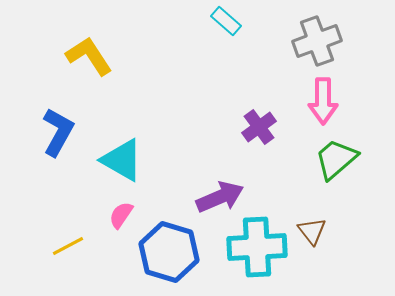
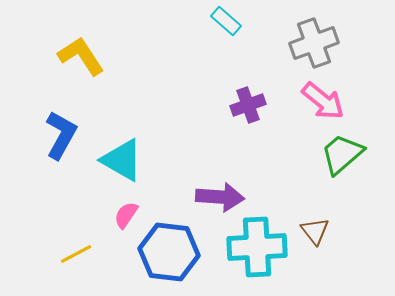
gray cross: moved 3 px left, 2 px down
yellow L-shape: moved 8 px left
pink arrow: rotated 51 degrees counterclockwise
purple cross: moved 11 px left, 22 px up; rotated 16 degrees clockwise
blue L-shape: moved 3 px right, 3 px down
green trapezoid: moved 6 px right, 5 px up
purple arrow: rotated 27 degrees clockwise
pink semicircle: moved 5 px right
brown triangle: moved 3 px right
yellow line: moved 8 px right, 8 px down
blue hexagon: rotated 10 degrees counterclockwise
